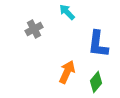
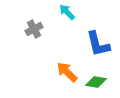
blue L-shape: rotated 20 degrees counterclockwise
orange arrow: rotated 70 degrees counterclockwise
green diamond: rotated 60 degrees clockwise
